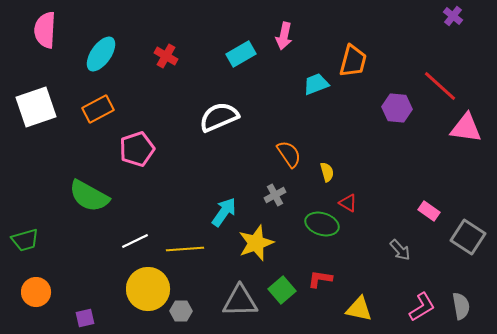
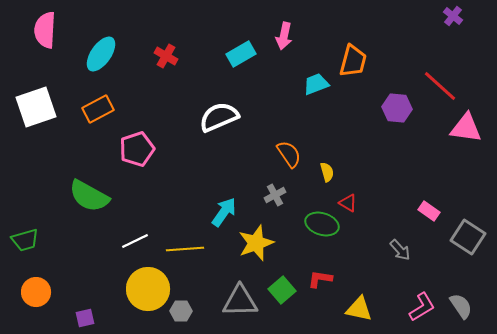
gray semicircle: rotated 24 degrees counterclockwise
